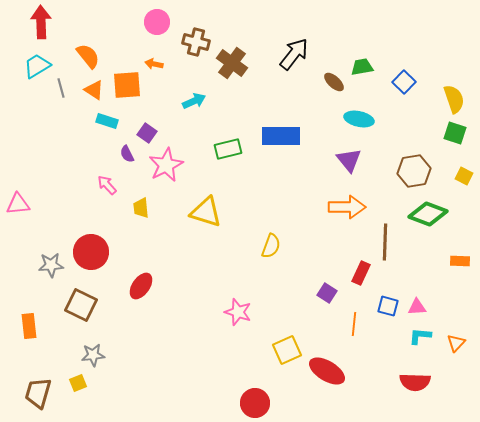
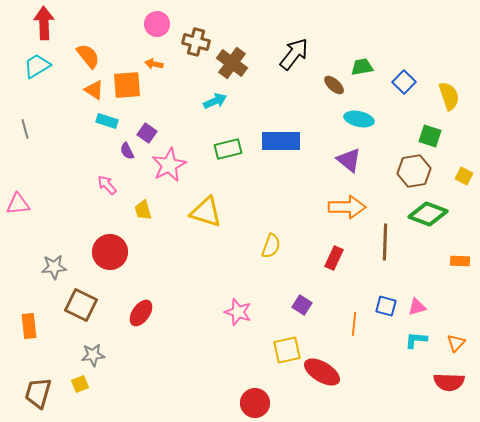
red arrow at (41, 22): moved 3 px right, 1 px down
pink circle at (157, 22): moved 2 px down
brown ellipse at (334, 82): moved 3 px down
gray line at (61, 88): moved 36 px left, 41 px down
yellow semicircle at (454, 99): moved 5 px left, 3 px up
cyan arrow at (194, 101): moved 21 px right
green square at (455, 133): moved 25 px left, 3 px down
blue rectangle at (281, 136): moved 5 px down
purple semicircle at (127, 154): moved 3 px up
purple triangle at (349, 160): rotated 12 degrees counterclockwise
pink star at (166, 165): moved 3 px right
yellow trapezoid at (141, 208): moved 2 px right, 2 px down; rotated 10 degrees counterclockwise
red circle at (91, 252): moved 19 px right
gray star at (51, 265): moved 3 px right, 2 px down
red rectangle at (361, 273): moved 27 px left, 15 px up
red ellipse at (141, 286): moved 27 px down
purple square at (327, 293): moved 25 px left, 12 px down
blue square at (388, 306): moved 2 px left
pink triangle at (417, 307): rotated 12 degrees counterclockwise
cyan L-shape at (420, 336): moved 4 px left, 4 px down
yellow square at (287, 350): rotated 12 degrees clockwise
red ellipse at (327, 371): moved 5 px left, 1 px down
red semicircle at (415, 382): moved 34 px right
yellow square at (78, 383): moved 2 px right, 1 px down
